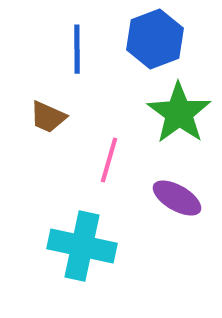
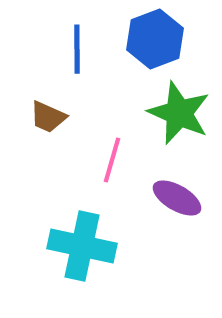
green star: rotated 12 degrees counterclockwise
pink line: moved 3 px right
